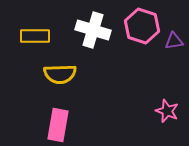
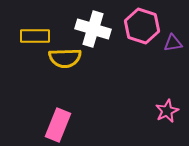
white cross: moved 1 px up
purple triangle: moved 1 px left, 2 px down
yellow semicircle: moved 5 px right, 16 px up
pink star: rotated 25 degrees clockwise
pink rectangle: rotated 12 degrees clockwise
